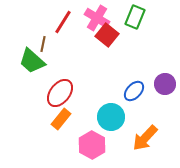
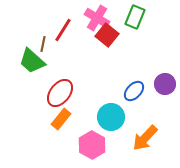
red line: moved 8 px down
